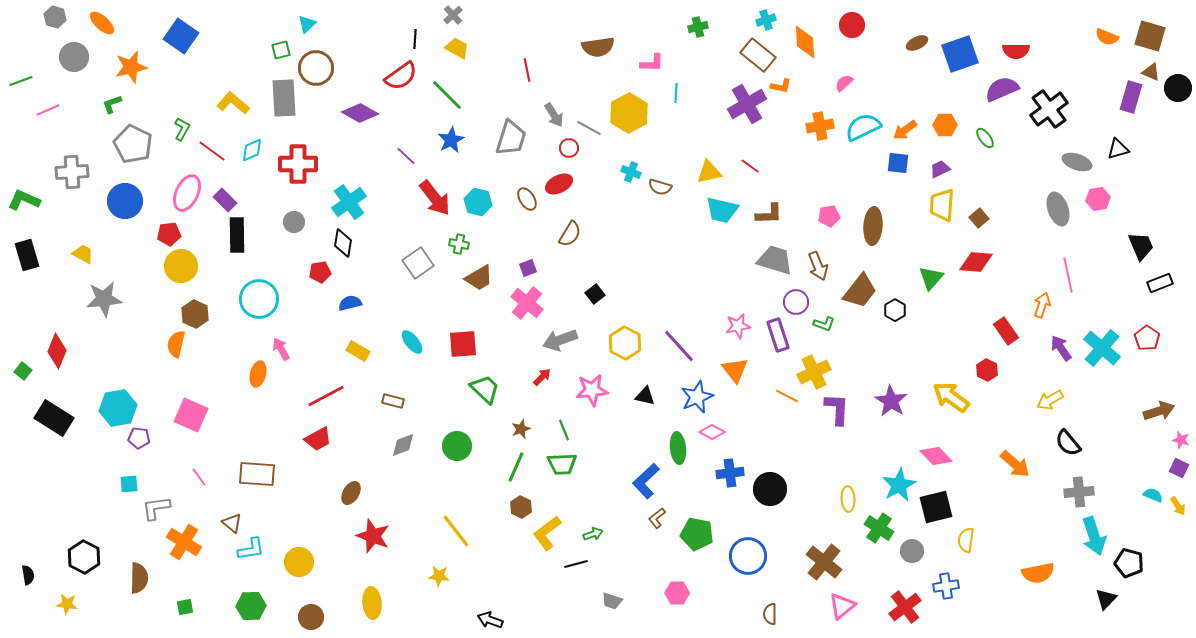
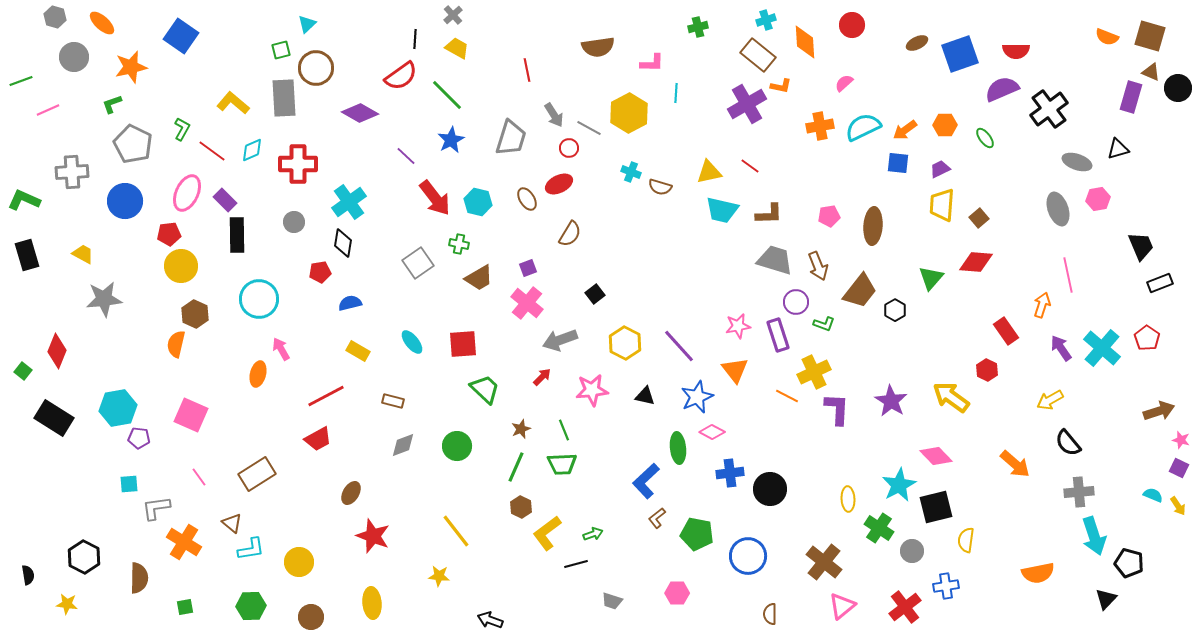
brown rectangle at (257, 474): rotated 36 degrees counterclockwise
